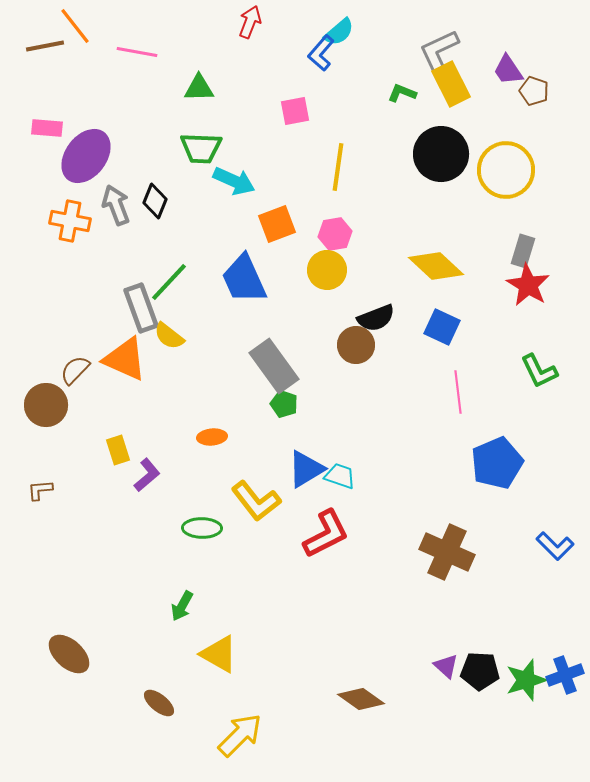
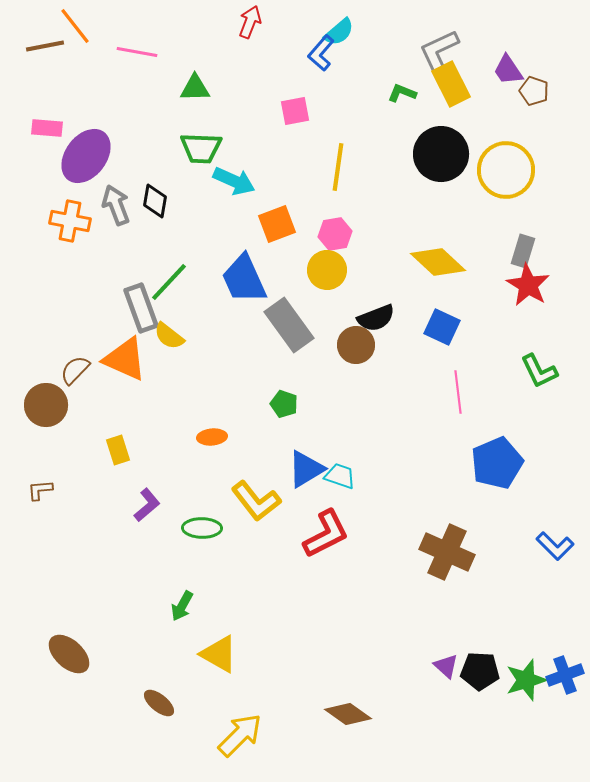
green triangle at (199, 88): moved 4 px left
black diamond at (155, 201): rotated 12 degrees counterclockwise
yellow diamond at (436, 266): moved 2 px right, 4 px up
gray rectangle at (274, 366): moved 15 px right, 41 px up
purple L-shape at (147, 475): moved 30 px down
brown diamond at (361, 699): moved 13 px left, 15 px down
